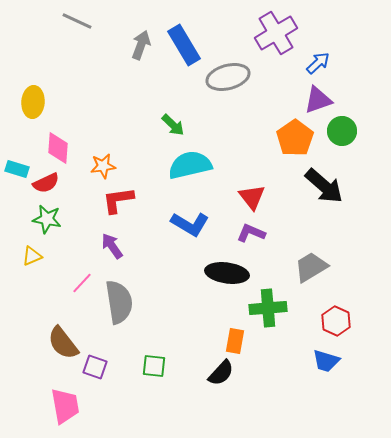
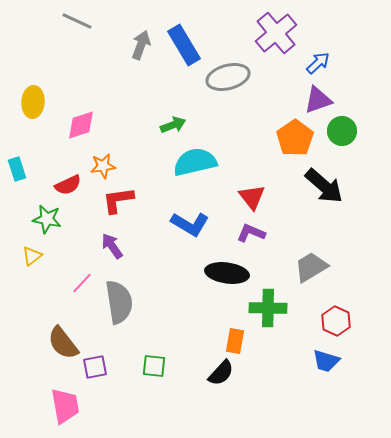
purple cross: rotated 9 degrees counterclockwise
green arrow: rotated 65 degrees counterclockwise
pink diamond: moved 23 px right, 23 px up; rotated 68 degrees clockwise
cyan semicircle: moved 5 px right, 3 px up
cyan rectangle: rotated 55 degrees clockwise
red semicircle: moved 22 px right, 2 px down
yellow triangle: rotated 15 degrees counterclockwise
green cross: rotated 6 degrees clockwise
purple square: rotated 30 degrees counterclockwise
